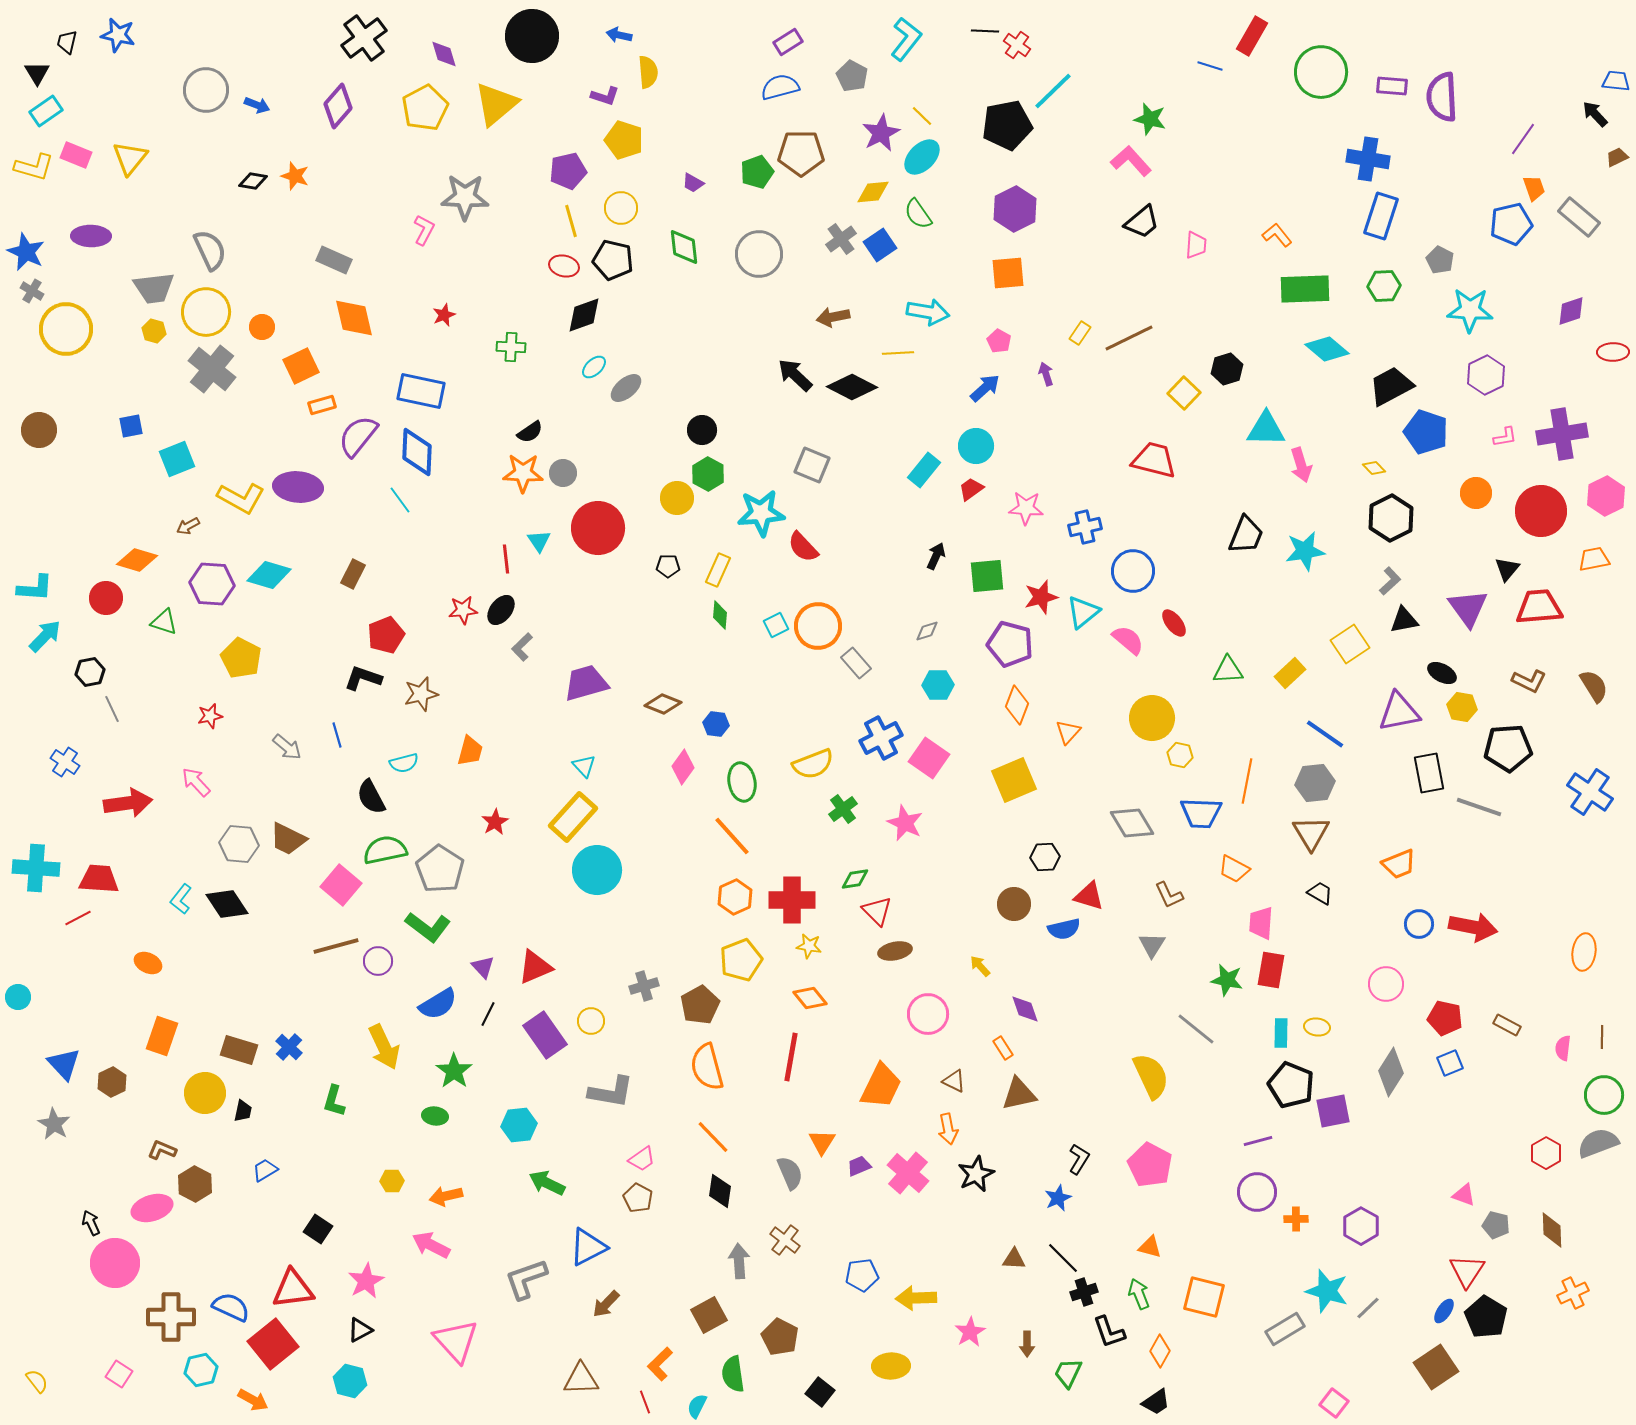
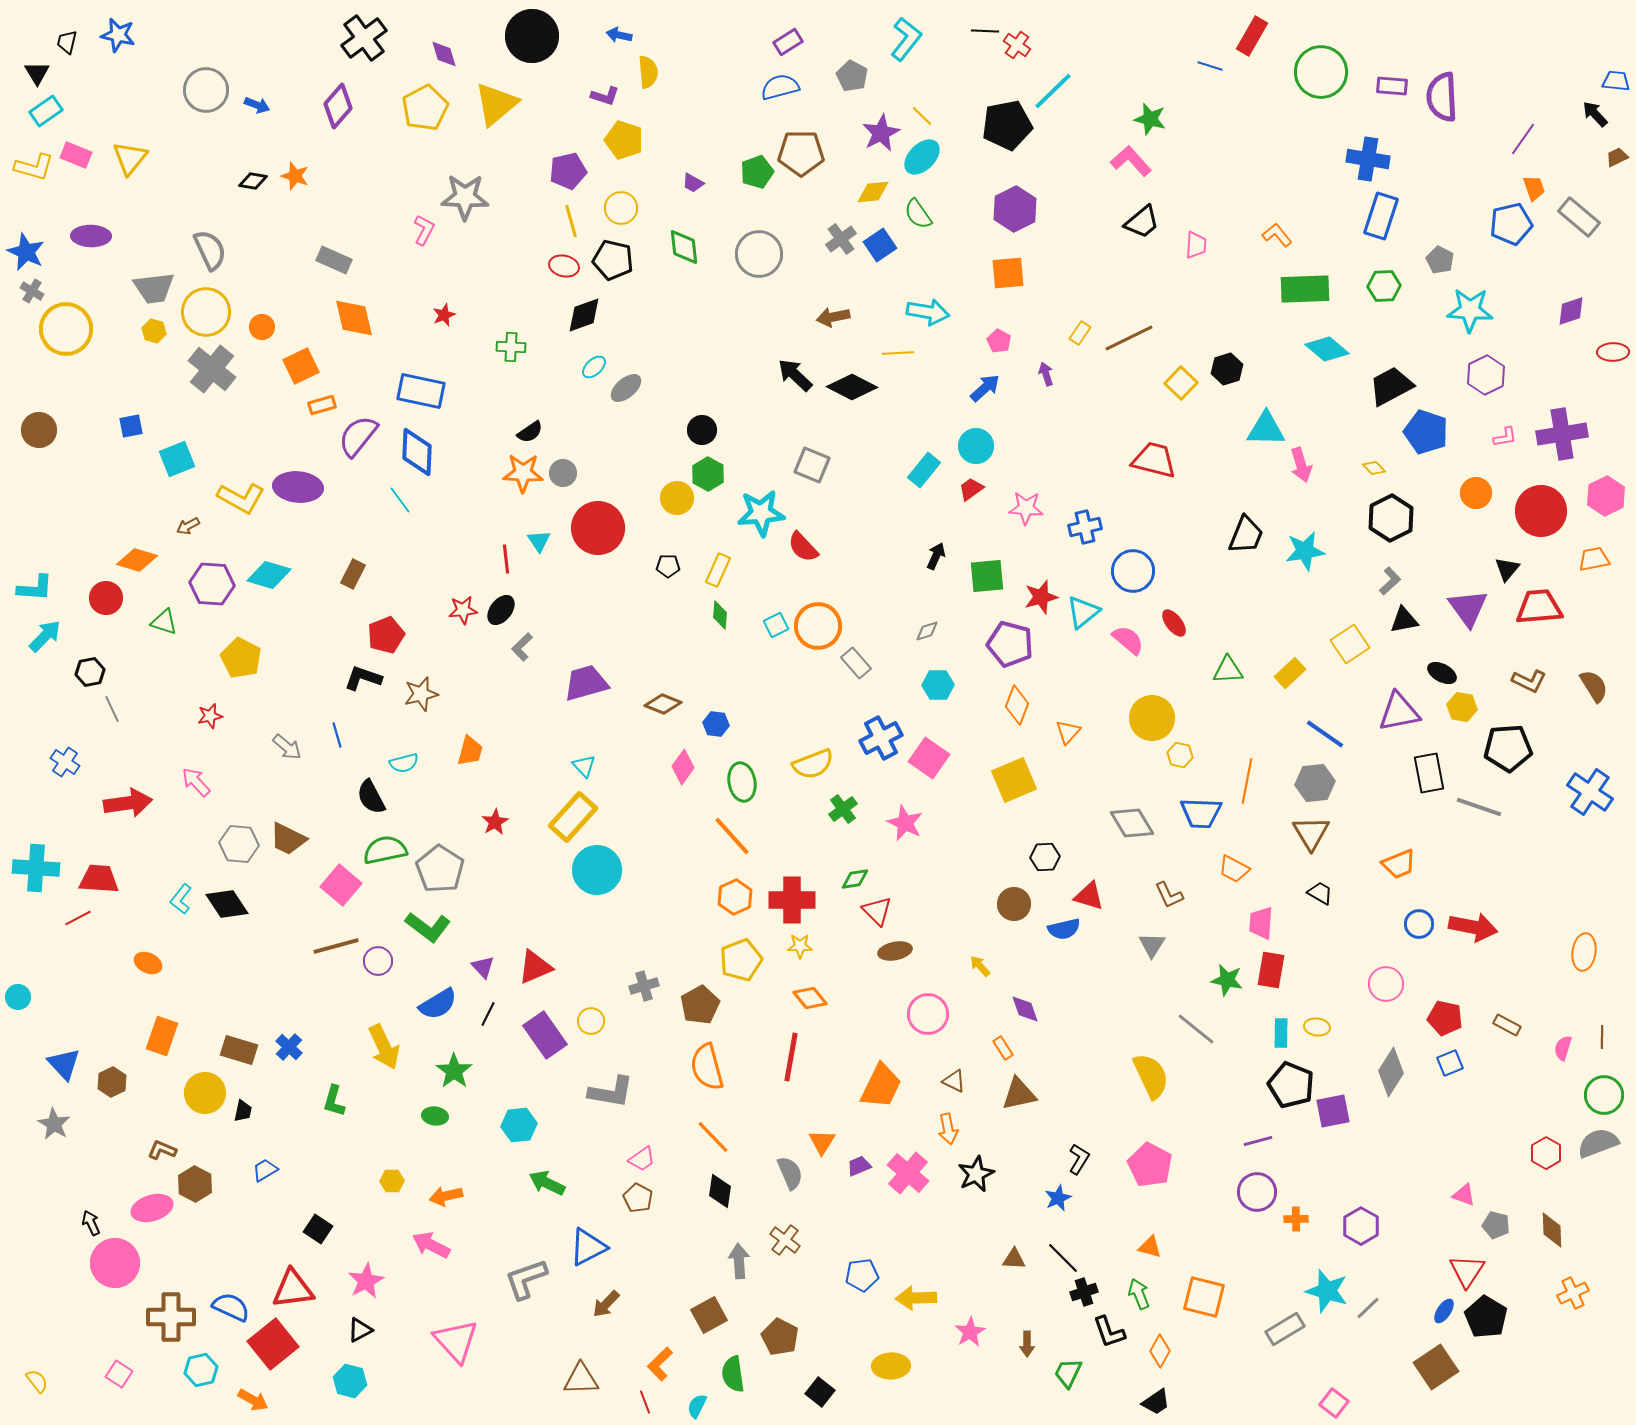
yellow square at (1184, 393): moved 3 px left, 10 px up
yellow star at (809, 946): moved 9 px left; rotated 10 degrees counterclockwise
pink semicircle at (1563, 1048): rotated 10 degrees clockwise
